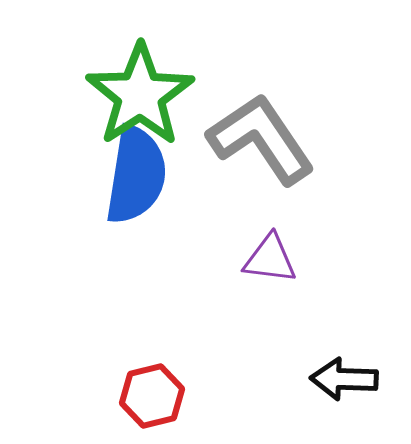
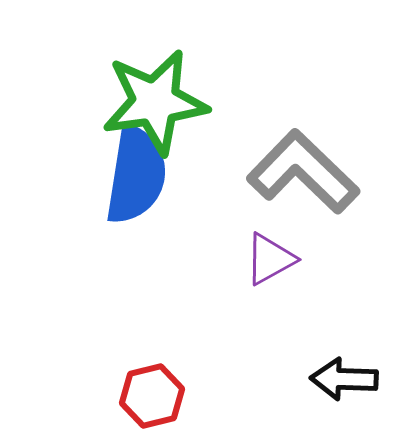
green star: moved 15 px right, 7 px down; rotated 25 degrees clockwise
gray L-shape: moved 42 px right, 33 px down; rotated 12 degrees counterclockwise
purple triangle: rotated 36 degrees counterclockwise
